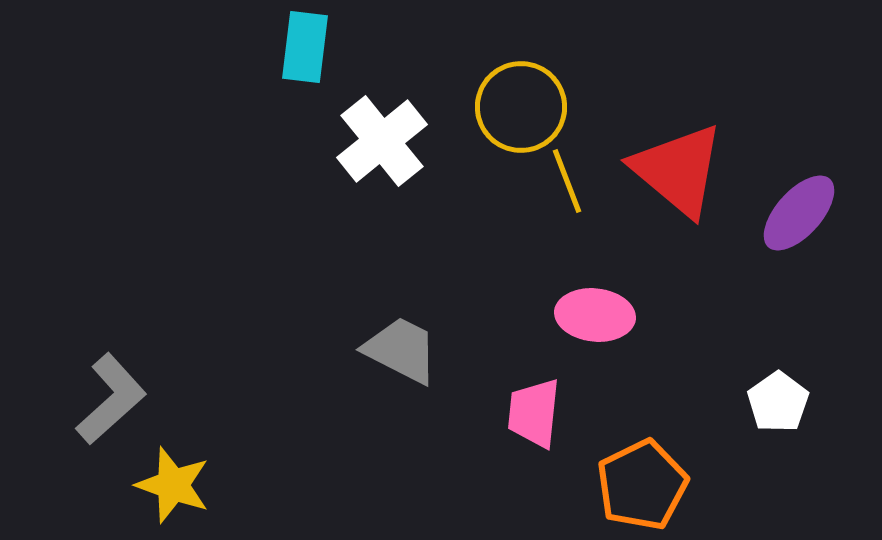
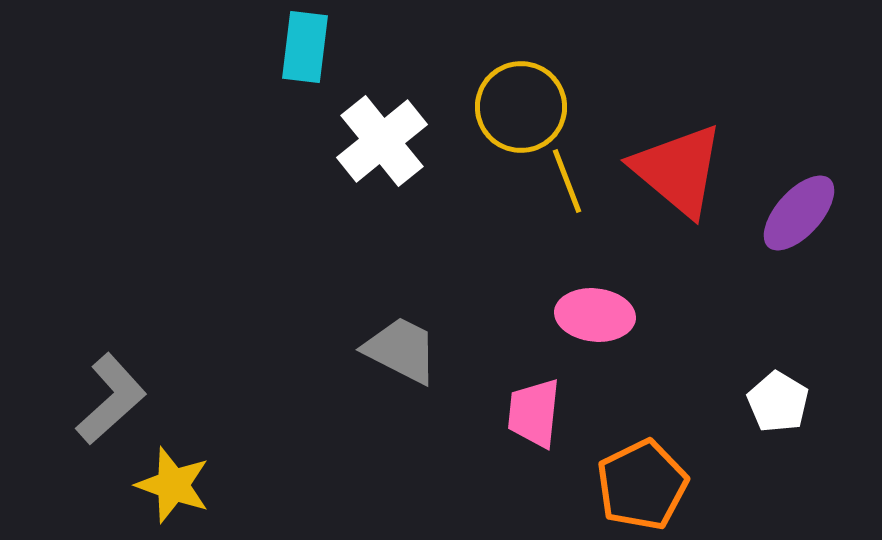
white pentagon: rotated 6 degrees counterclockwise
